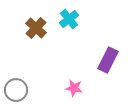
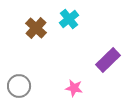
purple rectangle: rotated 20 degrees clockwise
gray circle: moved 3 px right, 4 px up
